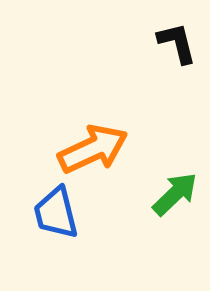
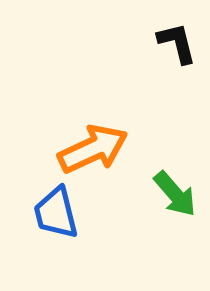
green arrow: rotated 93 degrees clockwise
